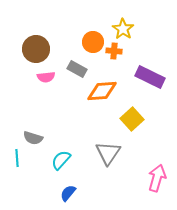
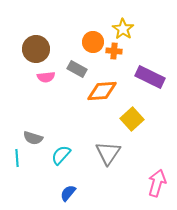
cyan semicircle: moved 5 px up
pink arrow: moved 5 px down
